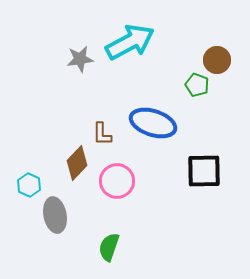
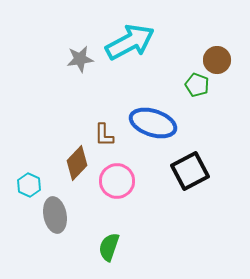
brown L-shape: moved 2 px right, 1 px down
black square: moved 14 px left; rotated 27 degrees counterclockwise
